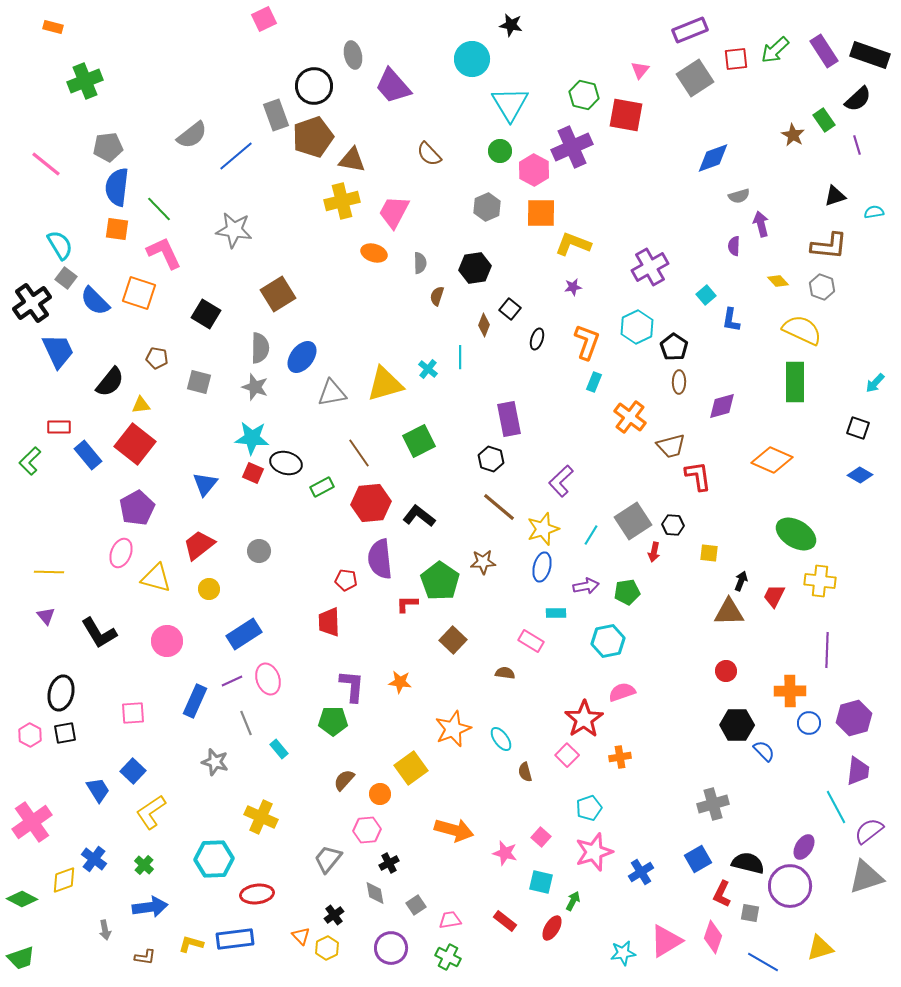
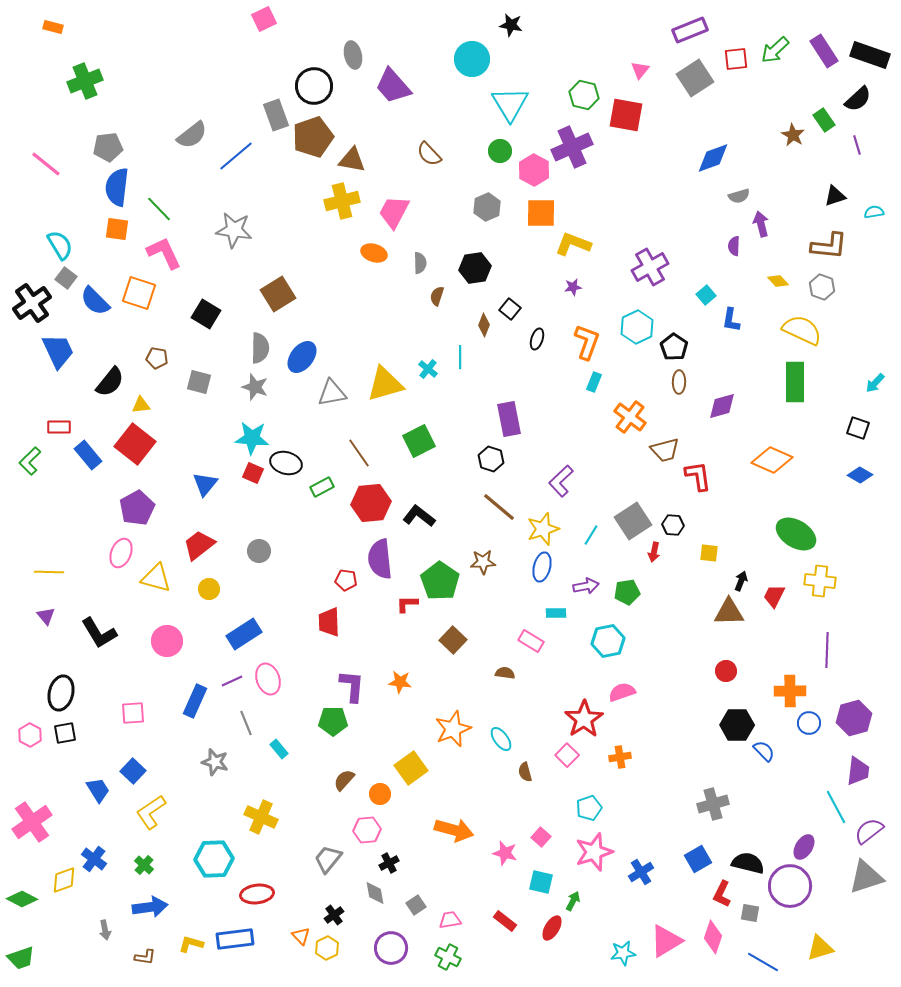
brown trapezoid at (671, 446): moved 6 px left, 4 px down
